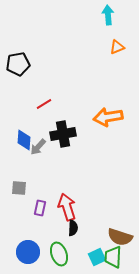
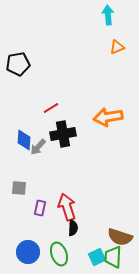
red line: moved 7 px right, 4 px down
